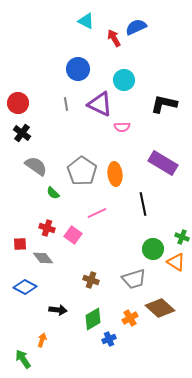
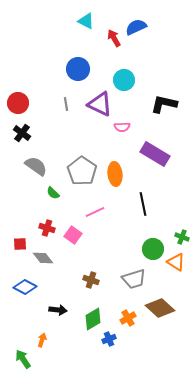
purple rectangle: moved 8 px left, 9 px up
pink line: moved 2 px left, 1 px up
orange cross: moved 2 px left
